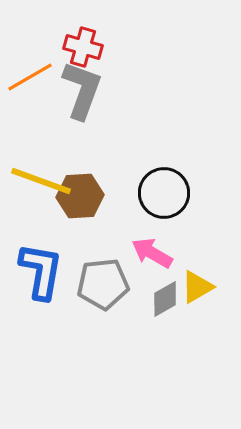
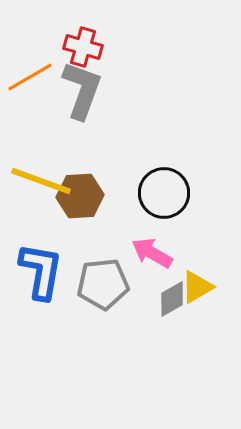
gray diamond: moved 7 px right
